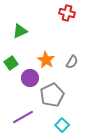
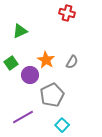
purple circle: moved 3 px up
